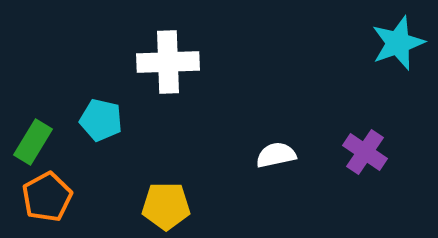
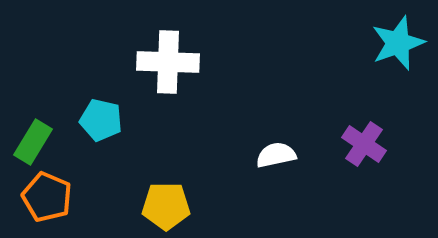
white cross: rotated 4 degrees clockwise
purple cross: moved 1 px left, 8 px up
orange pentagon: rotated 21 degrees counterclockwise
